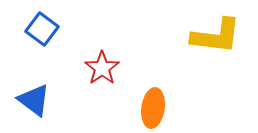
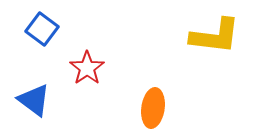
yellow L-shape: moved 1 px left
red star: moved 15 px left
